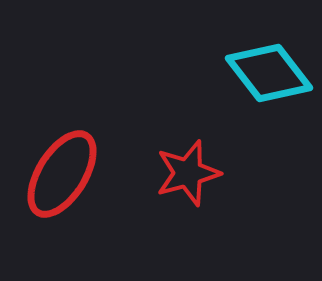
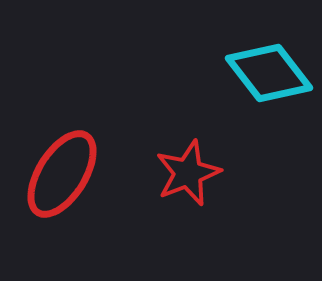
red star: rotated 6 degrees counterclockwise
